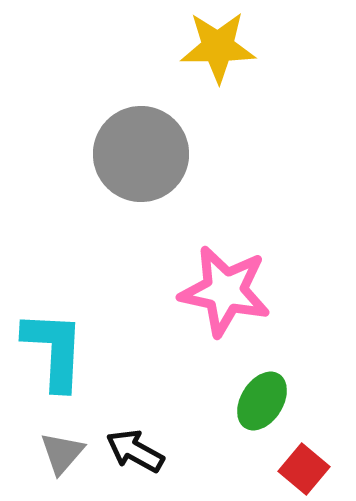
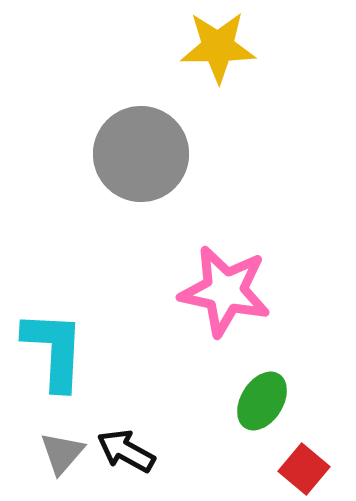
black arrow: moved 9 px left
